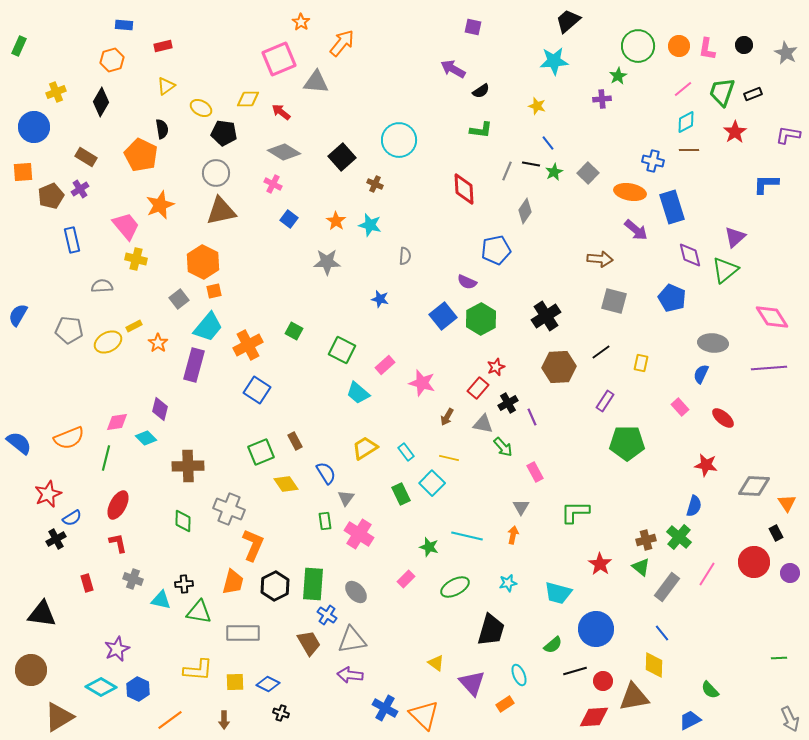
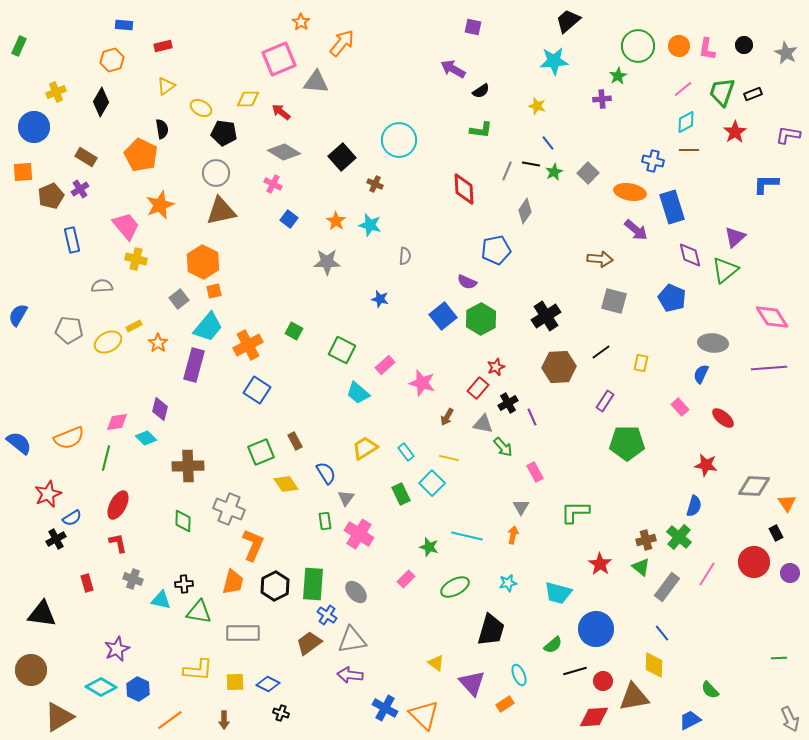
brown trapezoid at (309, 643): rotated 96 degrees counterclockwise
